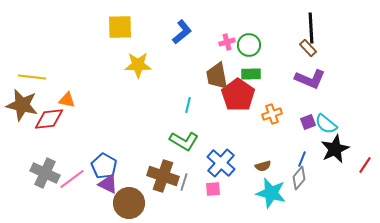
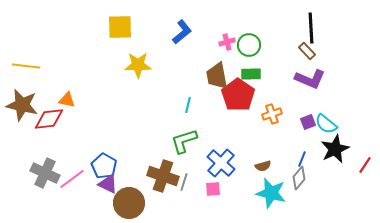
brown rectangle: moved 1 px left, 3 px down
yellow line: moved 6 px left, 11 px up
green L-shape: rotated 132 degrees clockwise
